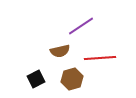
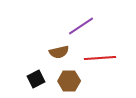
brown semicircle: moved 1 px left, 1 px down
brown hexagon: moved 3 px left, 2 px down; rotated 15 degrees clockwise
